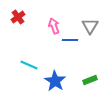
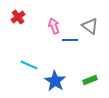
gray triangle: rotated 24 degrees counterclockwise
